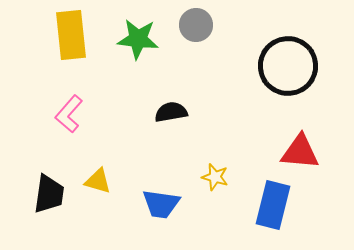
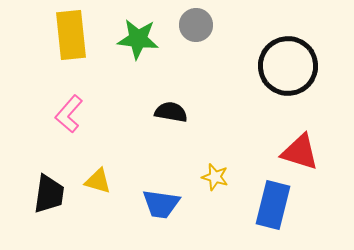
black semicircle: rotated 20 degrees clockwise
red triangle: rotated 12 degrees clockwise
